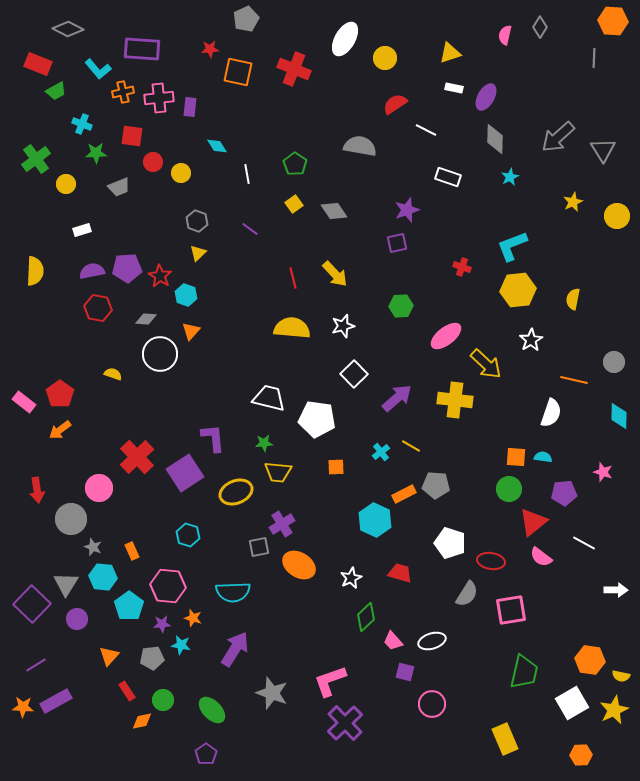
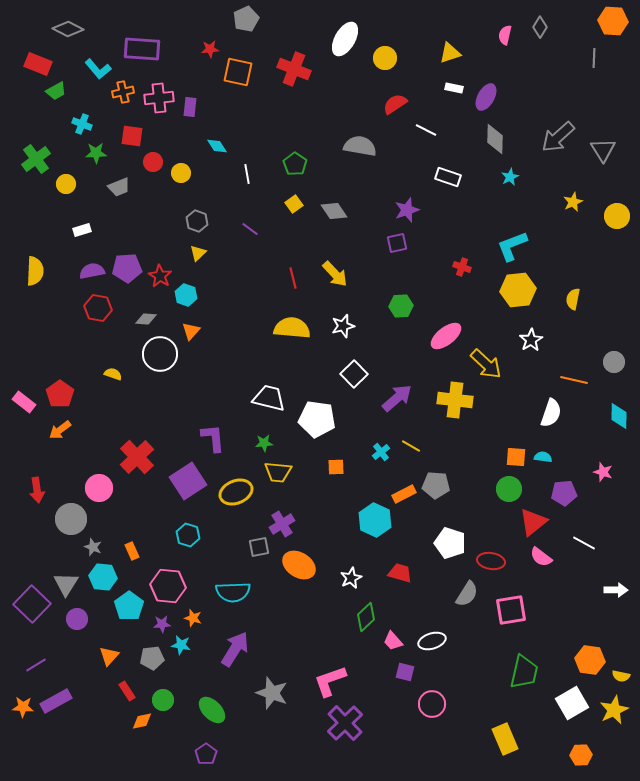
purple square at (185, 473): moved 3 px right, 8 px down
